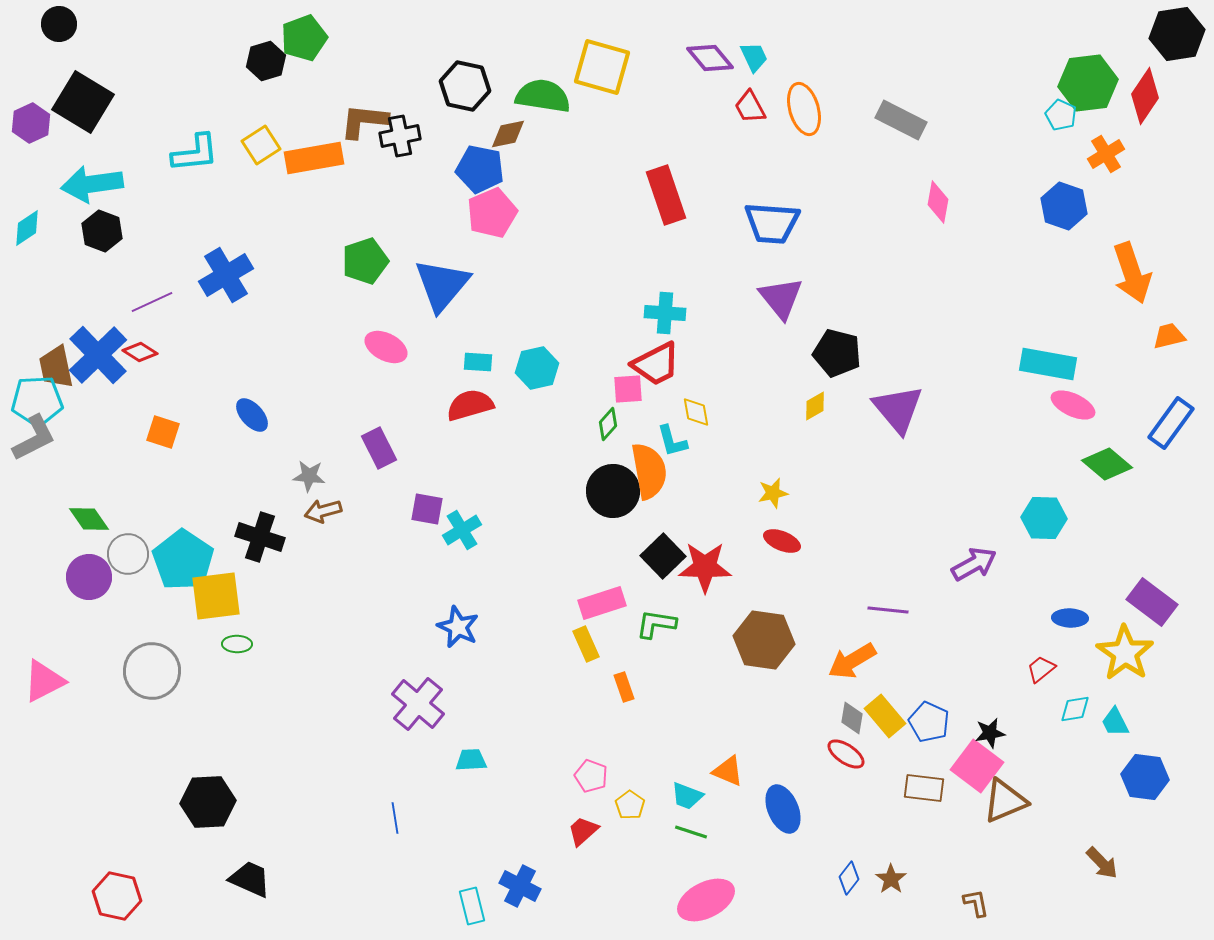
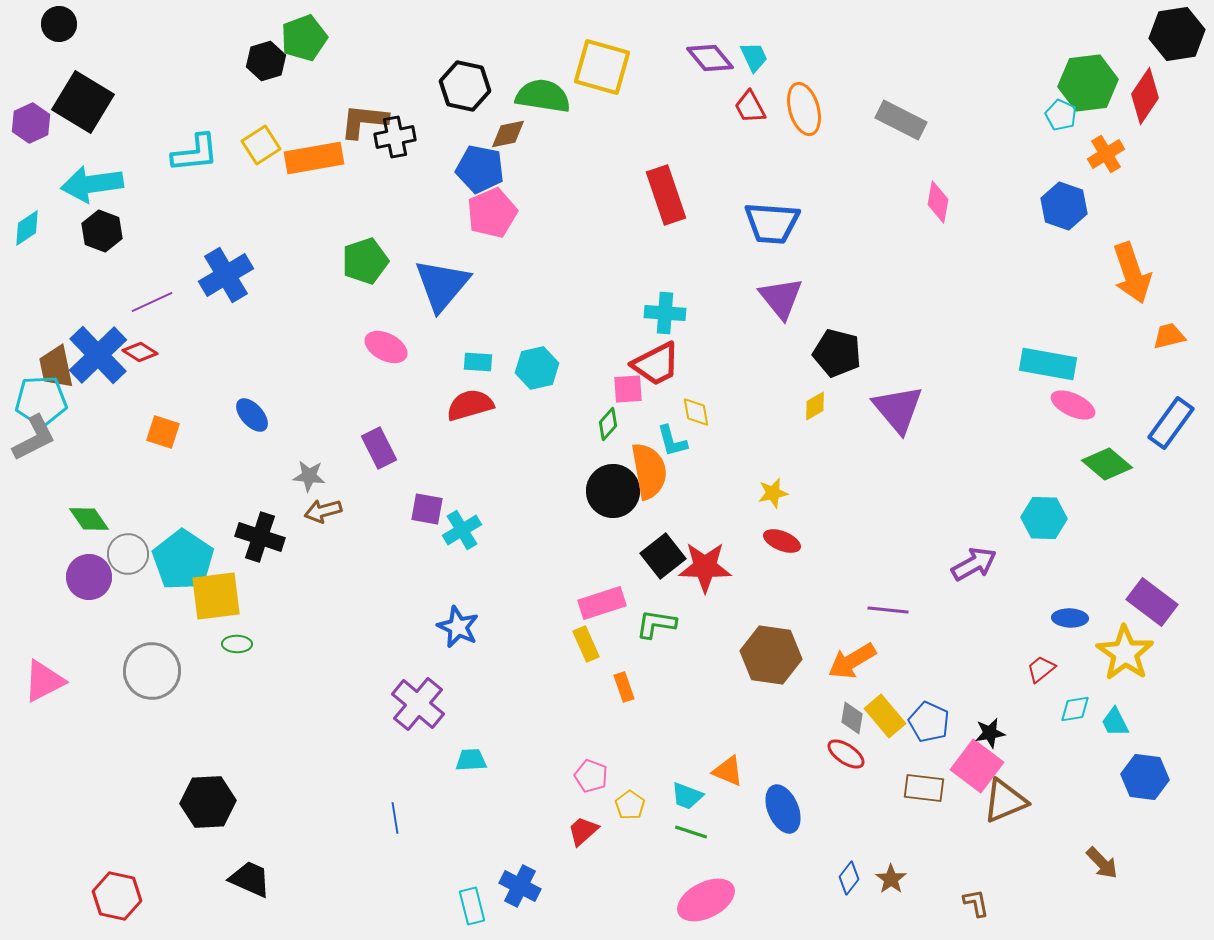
black cross at (400, 136): moved 5 px left, 1 px down
cyan pentagon at (37, 401): moved 4 px right
black square at (663, 556): rotated 6 degrees clockwise
brown hexagon at (764, 640): moved 7 px right, 15 px down
